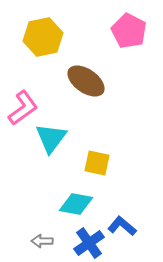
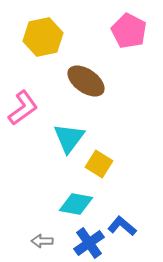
cyan triangle: moved 18 px right
yellow square: moved 2 px right, 1 px down; rotated 20 degrees clockwise
